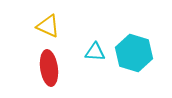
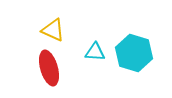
yellow triangle: moved 5 px right, 4 px down
red ellipse: rotated 8 degrees counterclockwise
